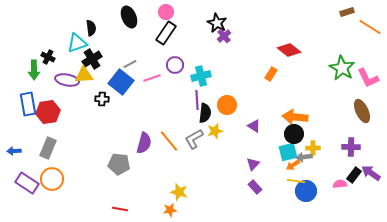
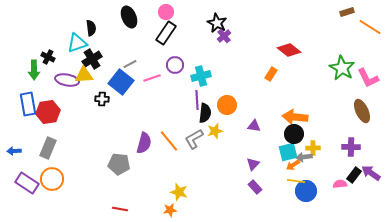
purple triangle at (254, 126): rotated 24 degrees counterclockwise
